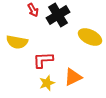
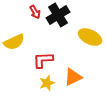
red arrow: moved 2 px right, 2 px down
yellow semicircle: moved 3 px left; rotated 35 degrees counterclockwise
